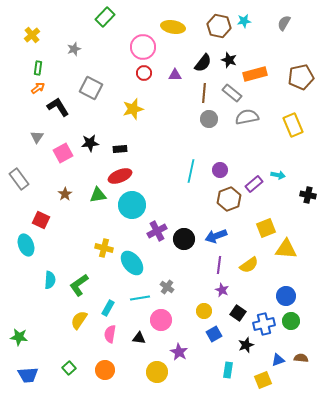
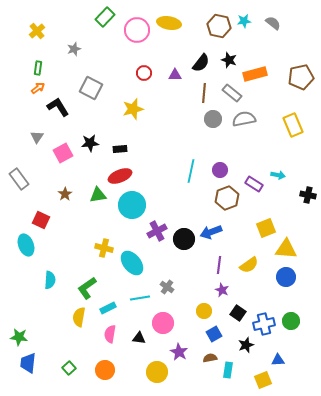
gray semicircle at (284, 23): moved 11 px left; rotated 98 degrees clockwise
yellow ellipse at (173, 27): moved 4 px left, 4 px up
yellow cross at (32, 35): moved 5 px right, 4 px up
pink circle at (143, 47): moved 6 px left, 17 px up
black semicircle at (203, 63): moved 2 px left
gray semicircle at (247, 117): moved 3 px left, 2 px down
gray circle at (209, 119): moved 4 px right
purple rectangle at (254, 184): rotated 72 degrees clockwise
brown hexagon at (229, 199): moved 2 px left, 1 px up
blue arrow at (216, 236): moved 5 px left, 4 px up
green L-shape at (79, 285): moved 8 px right, 3 px down
blue circle at (286, 296): moved 19 px up
cyan rectangle at (108, 308): rotated 35 degrees clockwise
yellow semicircle at (79, 320): moved 3 px up; rotated 24 degrees counterclockwise
pink circle at (161, 320): moved 2 px right, 3 px down
brown semicircle at (301, 358): moved 91 px left; rotated 16 degrees counterclockwise
blue triangle at (278, 360): rotated 16 degrees clockwise
blue trapezoid at (28, 375): moved 12 px up; rotated 100 degrees clockwise
